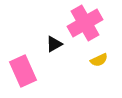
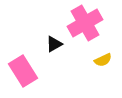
yellow semicircle: moved 4 px right
pink rectangle: rotated 8 degrees counterclockwise
